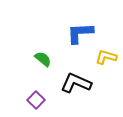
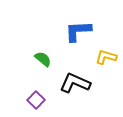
blue L-shape: moved 2 px left, 2 px up
black L-shape: moved 1 px left
